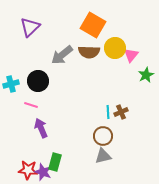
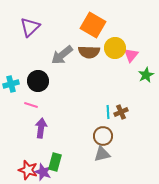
purple arrow: rotated 30 degrees clockwise
gray triangle: moved 1 px left, 2 px up
red star: rotated 12 degrees clockwise
